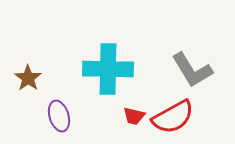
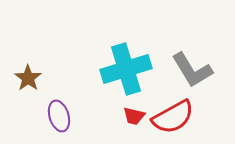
cyan cross: moved 18 px right; rotated 18 degrees counterclockwise
